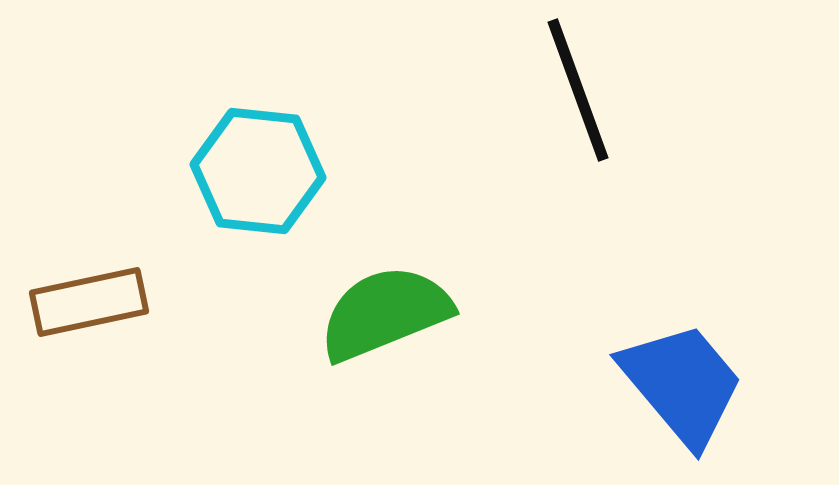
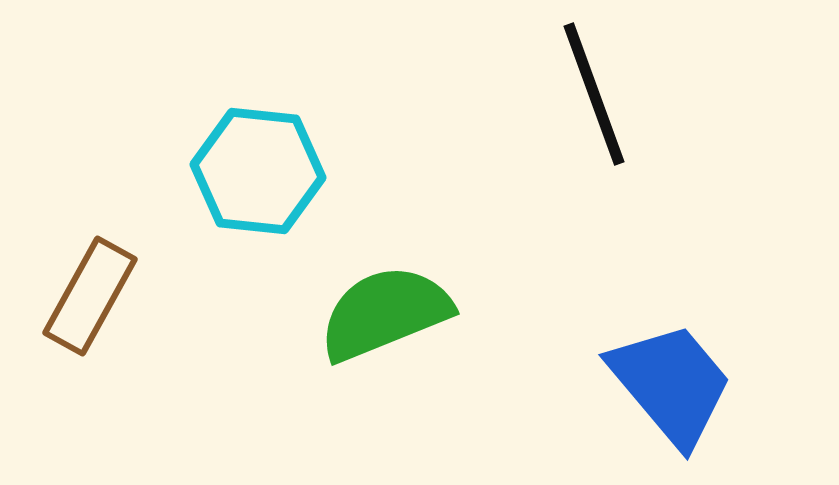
black line: moved 16 px right, 4 px down
brown rectangle: moved 1 px right, 6 px up; rotated 49 degrees counterclockwise
blue trapezoid: moved 11 px left
